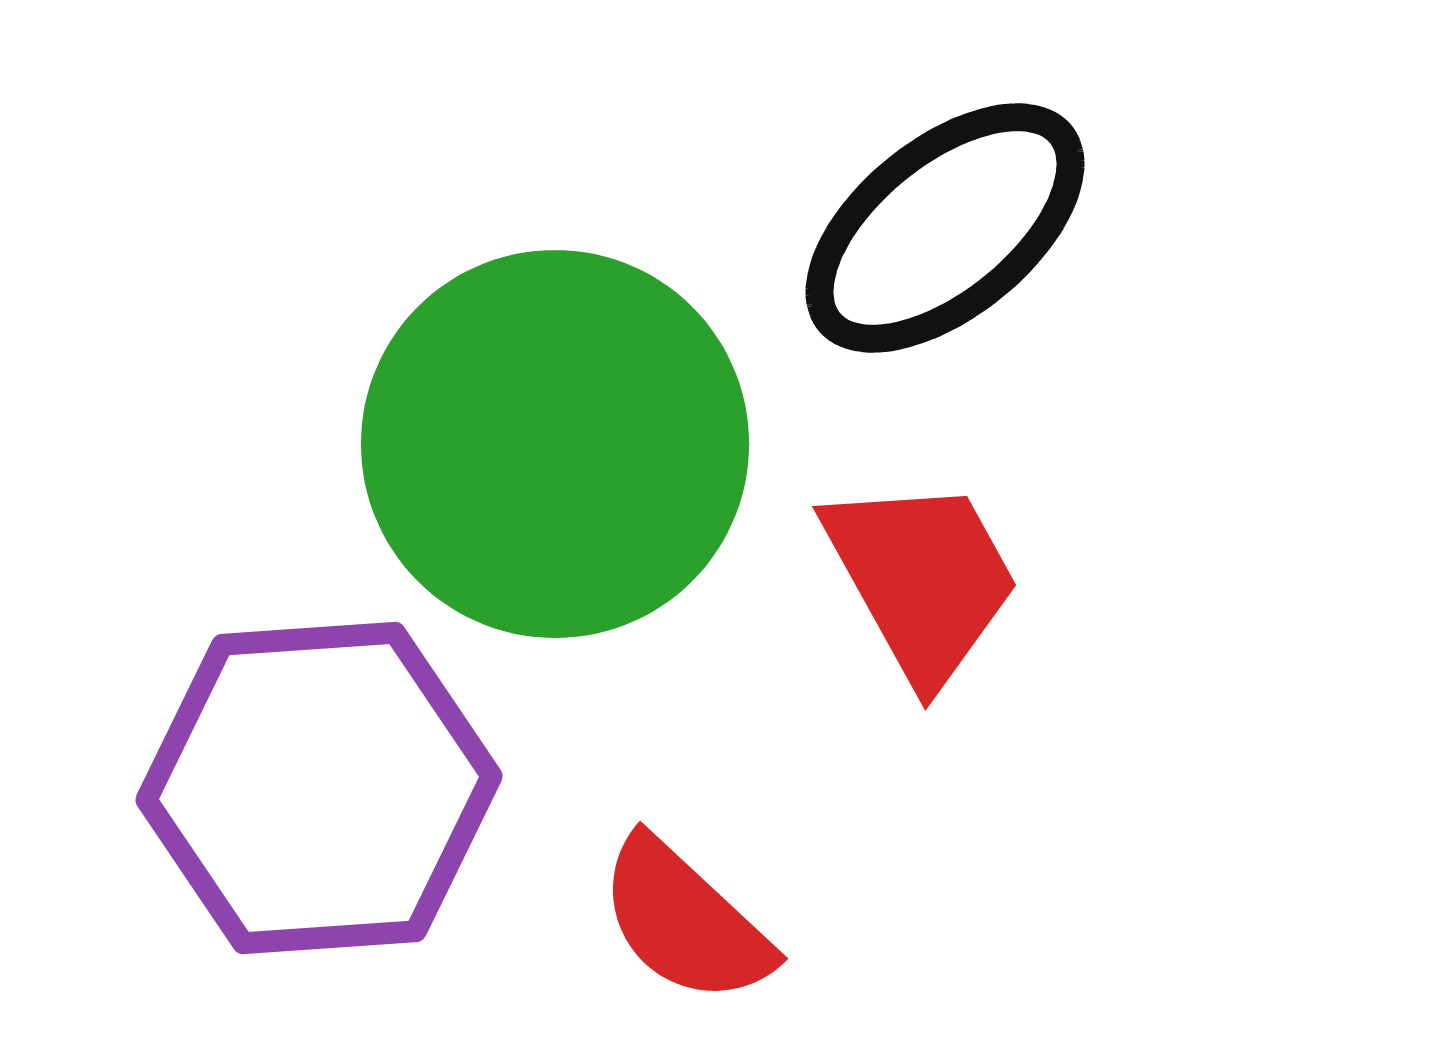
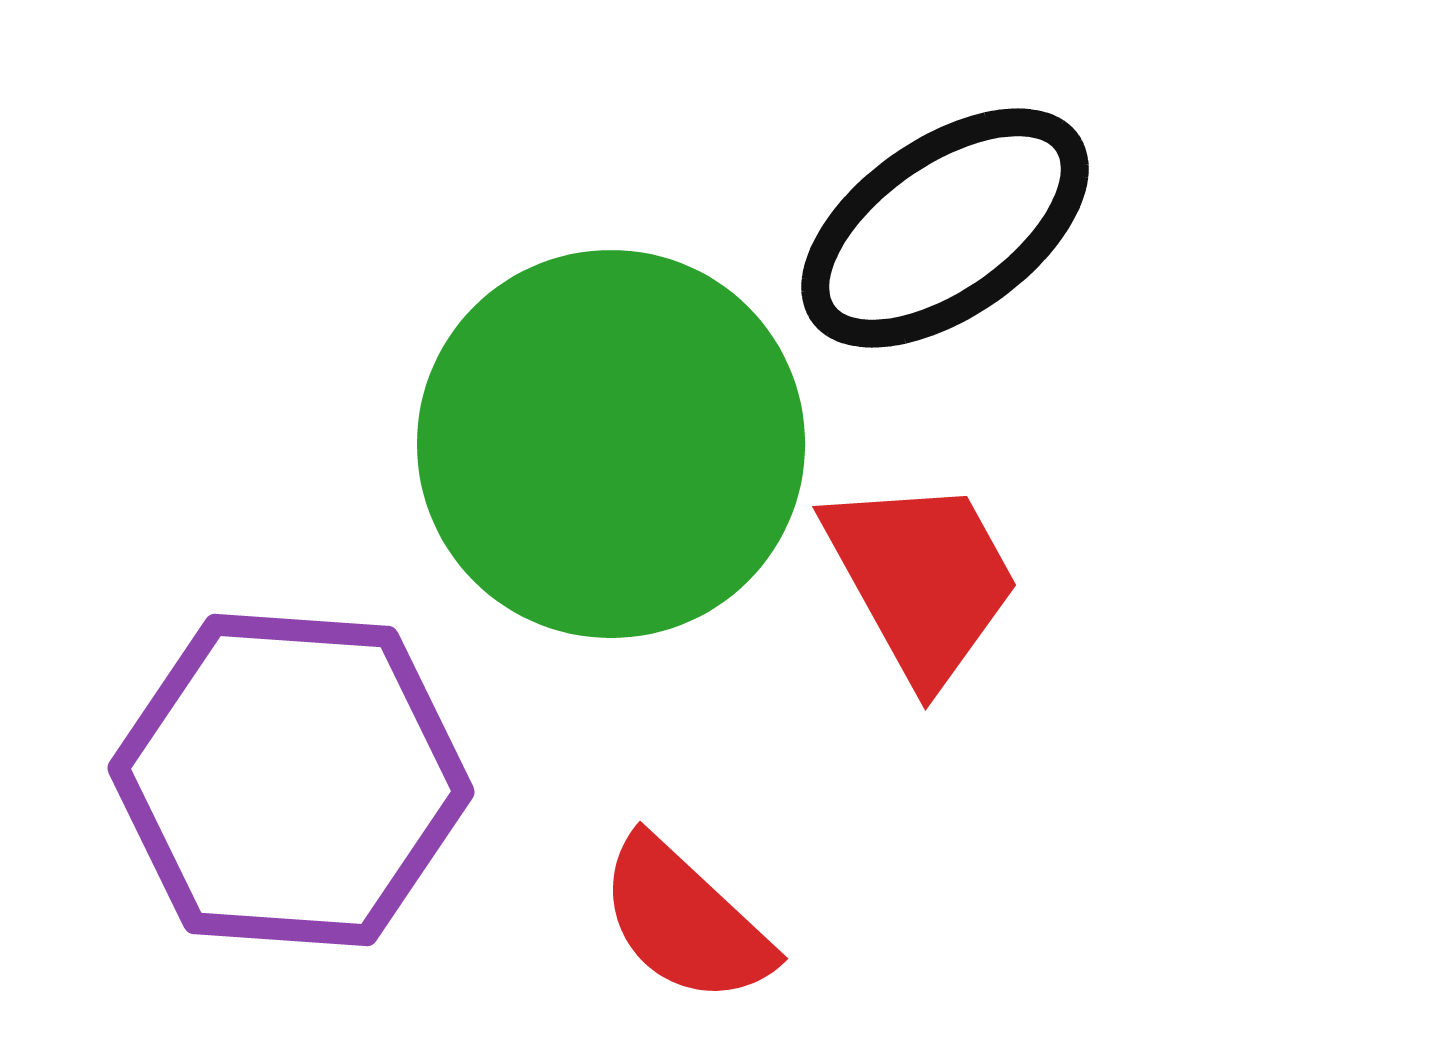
black ellipse: rotated 4 degrees clockwise
green circle: moved 56 px right
purple hexagon: moved 28 px left, 8 px up; rotated 8 degrees clockwise
